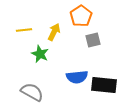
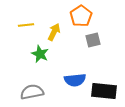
yellow line: moved 2 px right, 5 px up
blue semicircle: moved 2 px left, 3 px down
black rectangle: moved 6 px down
gray semicircle: rotated 40 degrees counterclockwise
